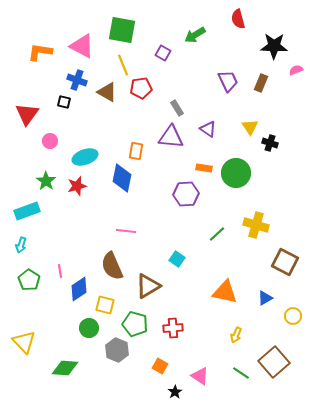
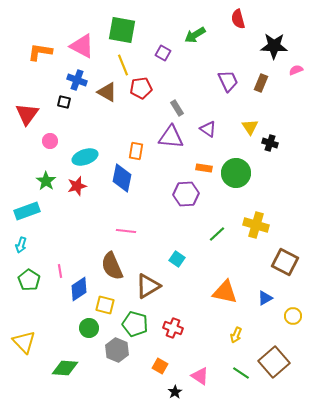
red cross at (173, 328): rotated 24 degrees clockwise
